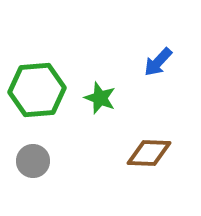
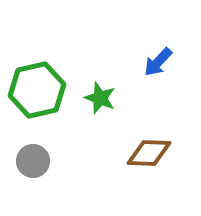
green hexagon: rotated 8 degrees counterclockwise
